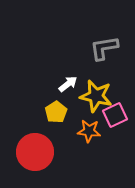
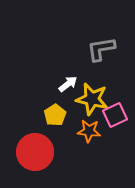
gray L-shape: moved 3 px left, 1 px down
yellow star: moved 4 px left, 3 px down
yellow pentagon: moved 1 px left, 3 px down
